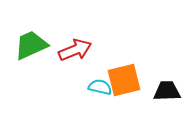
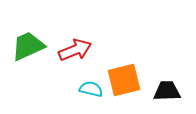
green trapezoid: moved 3 px left, 1 px down
cyan semicircle: moved 9 px left, 2 px down
